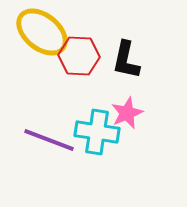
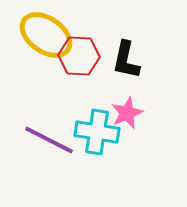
yellow ellipse: moved 4 px right, 3 px down; rotated 4 degrees counterclockwise
purple line: rotated 6 degrees clockwise
